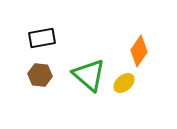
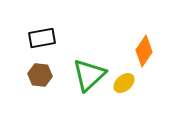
orange diamond: moved 5 px right
green triangle: rotated 36 degrees clockwise
